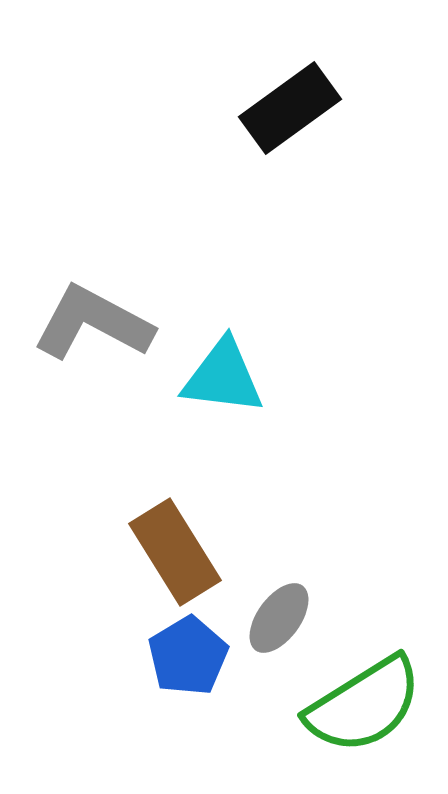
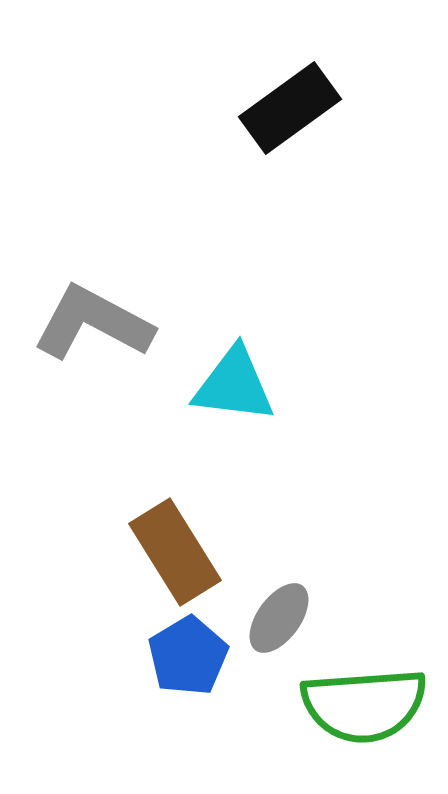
cyan triangle: moved 11 px right, 8 px down
green semicircle: rotated 28 degrees clockwise
